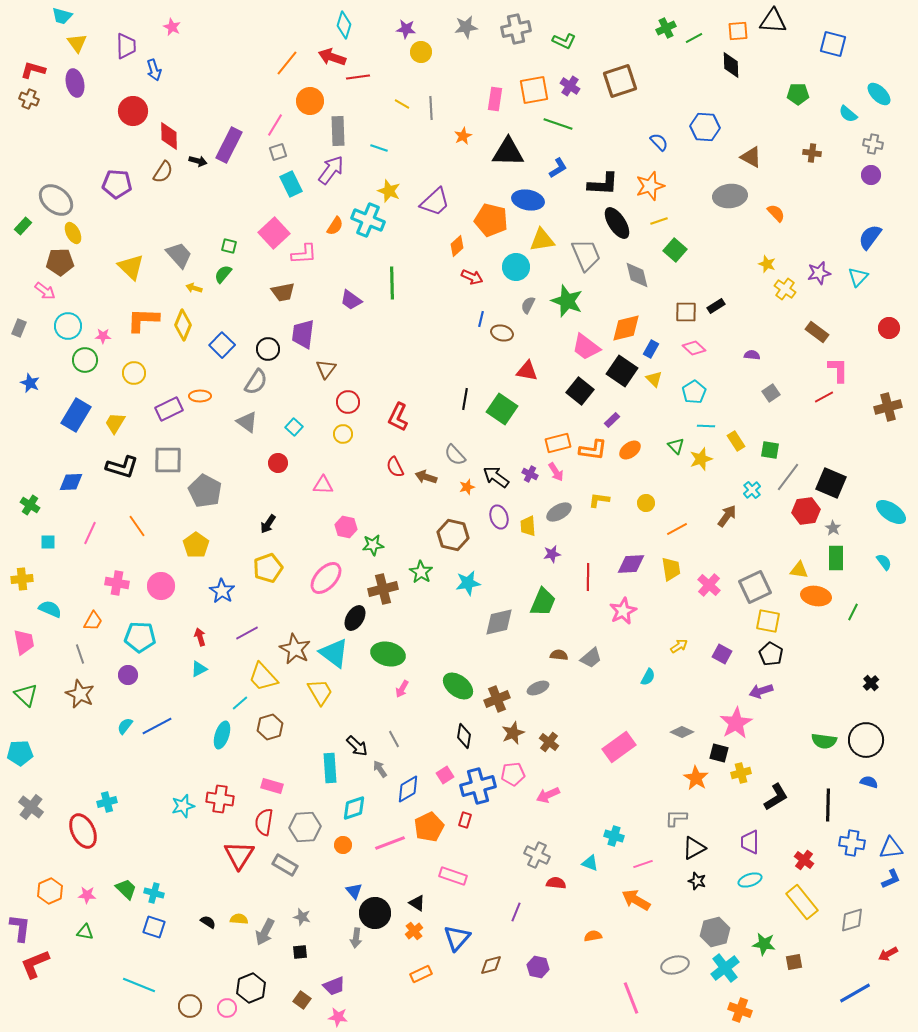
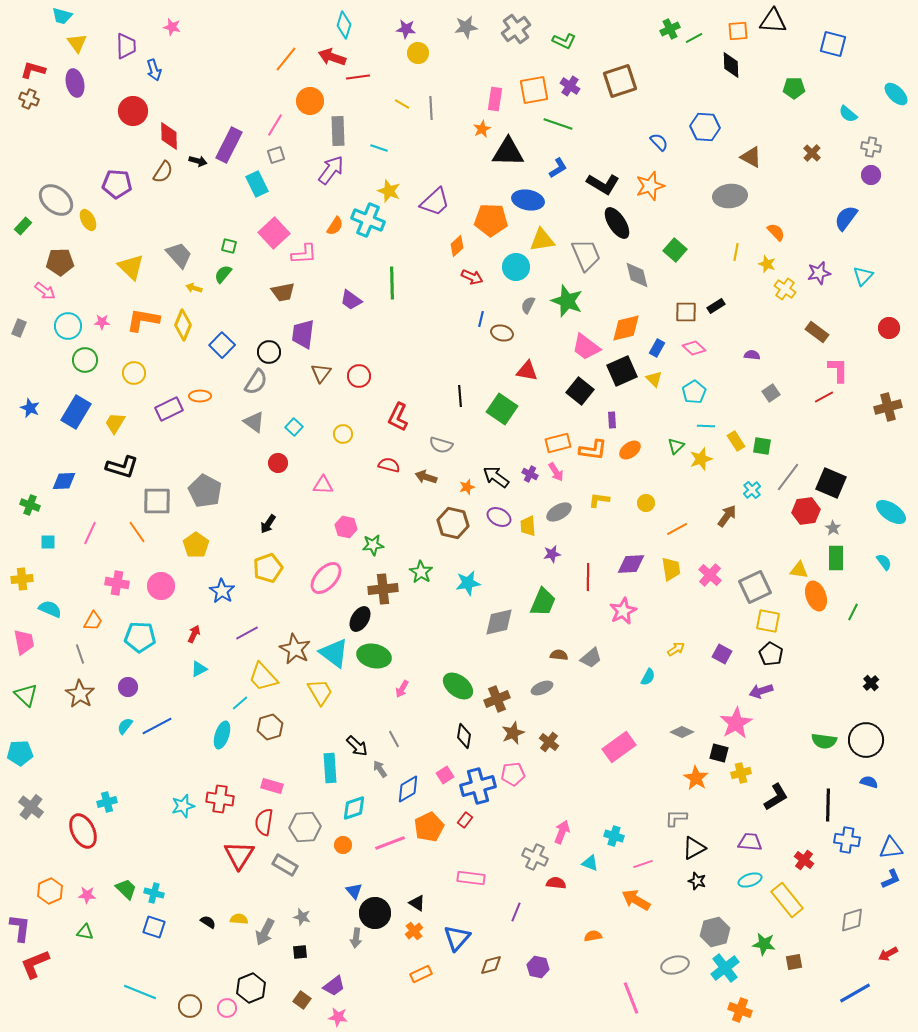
pink star at (172, 27): rotated 12 degrees counterclockwise
green cross at (666, 28): moved 4 px right, 1 px down
gray cross at (516, 29): rotated 24 degrees counterclockwise
yellow circle at (421, 52): moved 3 px left, 1 px down
orange line at (287, 63): moved 1 px left, 4 px up
green pentagon at (798, 94): moved 4 px left, 6 px up
cyan ellipse at (879, 94): moved 17 px right
orange star at (463, 136): moved 19 px right, 7 px up
gray cross at (873, 144): moved 2 px left, 3 px down
gray square at (278, 152): moved 2 px left, 3 px down
brown cross at (812, 153): rotated 36 degrees clockwise
cyan rectangle at (291, 184): moved 34 px left
black L-shape at (603, 184): rotated 28 degrees clockwise
orange semicircle at (776, 213): moved 19 px down
orange pentagon at (491, 220): rotated 12 degrees counterclockwise
yellow line at (659, 221): moved 77 px right, 31 px down; rotated 60 degrees counterclockwise
yellow ellipse at (73, 233): moved 15 px right, 13 px up
blue semicircle at (870, 237): moved 24 px left, 19 px up
cyan triangle at (858, 277): moved 5 px right, 1 px up
orange L-shape at (143, 320): rotated 8 degrees clockwise
pink star at (103, 336): moved 1 px left, 14 px up
black circle at (268, 349): moved 1 px right, 3 px down
blue rectangle at (651, 349): moved 6 px right, 1 px up
brown triangle at (326, 369): moved 5 px left, 4 px down
black square at (622, 371): rotated 32 degrees clockwise
blue star at (30, 383): moved 25 px down
black line at (465, 399): moved 5 px left, 3 px up; rotated 15 degrees counterclockwise
red circle at (348, 402): moved 11 px right, 26 px up
blue rectangle at (76, 415): moved 3 px up
purple rectangle at (612, 420): rotated 49 degrees counterclockwise
gray triangle at (247, 422): moved 7 px right
green triangle at (676, 446): rotated 30 degrees clockwise
green square at (770, 450): moved 8 px left, 4 px up
gray semicircle at (455, 455): moved 14 px left, 10 px up; rotated 30 degrees counterclockwise
gray square at (168, 460): moved 11 px left, 41 px down
red semicircle at (395, 467): moved 6 px left, 2 px up; rotated 130 degrees clockwise
blue diamond at (71, 482): moved 7 px left, 1 px up
green cross at (30, 505): rotated 12 degrees counterclockwise
purple ellipse at (499, 517): rotated 45 degrees counterclockwise
orange line at (137, 526): moved 6 px down
brown hexagon at (453, 535): moved 12 px up
pink cross at (709, 585): moved 1 px right, 10 px up
brown cross at (383, 589): rotated 8 degrees clockwise
orange ellipse at (816, 596): rotated 60 degrees clockwise
black ellipse at (355, 618): moved 5 px right, 1 px down
red arrow at (200, 637): moved 6 px left, 3 px up; rotated 42 degrees clockwise
yellow arrow at (679, 646): moved 3 px left, 3 px down
green ellipse at (388, 654): moved 14 px left, 2 px down
purple circle at (128, 675): moved 12 px down
gray ellipse at (538, 688): moved 4 px right
brown star at (80, 694): rotated 8 degrees clockwise
pink arrow at (548, 795): moved 14 px right, 37 px down; rotated 135 degrees clockwise
red rectangle at (465, 820): rotated 21 degrees clockwise
purple trapezoid at (750, 842): rotated 95 degrees clockwise
blue cross at (852, 843): moved 5 px left, 3 px up
gray cross at (537, 855): moved 2 px left, 2 px down
pink rectangle at (453, 876): moved 18 px right, 2 px down; rotated 12 degrees counterclockwise
yellow rectangle at (802, 902): moved 15 px left, 2 px up
cyan line at (139, 985): moved 1 px right, 7 px down
purple trapezoid at (334, 986): rotated 15 degrees counterclockwise
